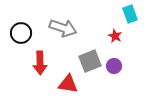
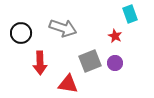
purple circle: moved 1 px right, 3 px up
